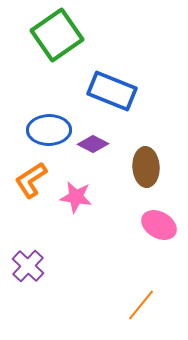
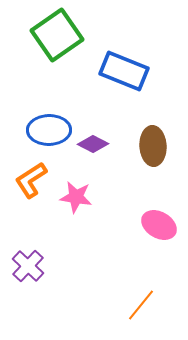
blue rectangle: moved 12 px right, 20 px up
brown ellipse: moved 7 px right, 21 px up
